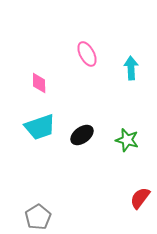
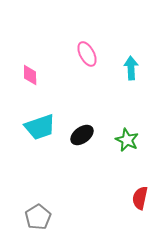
pink diamond: moved 9 px left, 8 px up
green star: rotated 10 degrees clockwise
red semicircle: rotated 25 degrees counterclockwise
